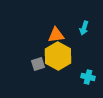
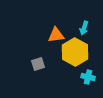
yellow hexagon: moved 17 px right, 4 px up
